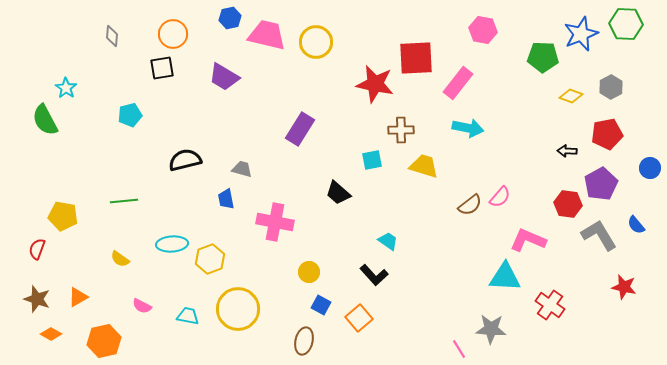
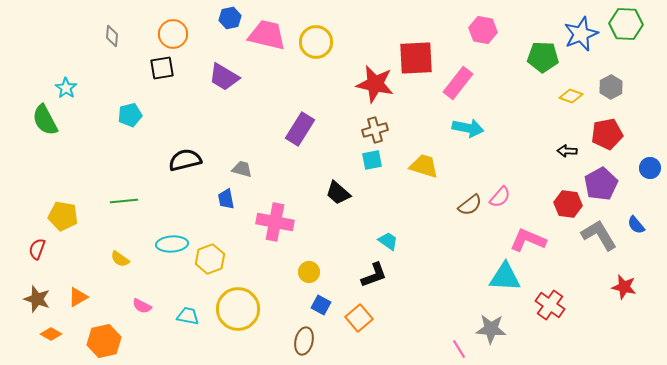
brown cross at (401, 130): moved 26 px left; rotated 15 degrees counterclockwise
black L-shape at (374, 275): rotated 68 degrees counterclockwise
